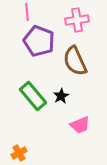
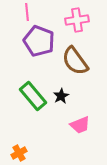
brown semicircle: rotated 12 degrees counterclockwise
